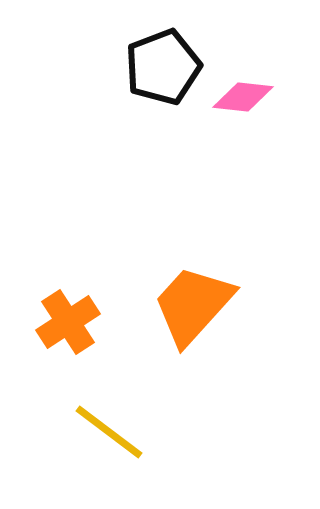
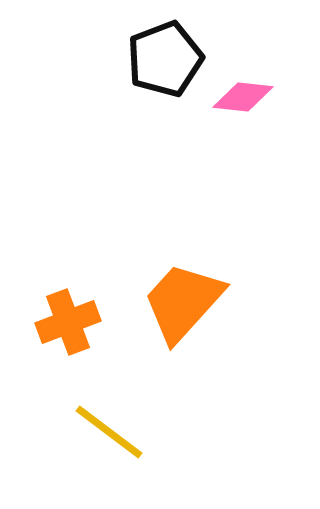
black pentagon: moved 2 px right, 8 px up
orange trapezoid: moved 10 px left, 3 px up
orange cross: rotated 12 degrees clockwise
